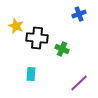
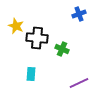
purple line: rotated 18 degrees clockwise
